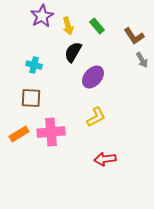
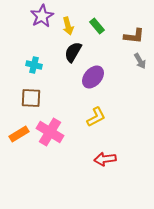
brown L-shape: rotated 50 degrees counterclockwise
gray arrow: moved 2 px left, 1 px down
pink cross: moved 1 px left; rotated 36 degrees clockwise
